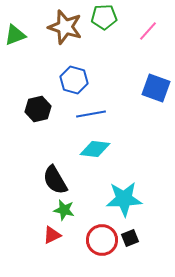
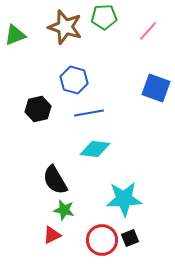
blue line: moved 2 px left, 1 px up
